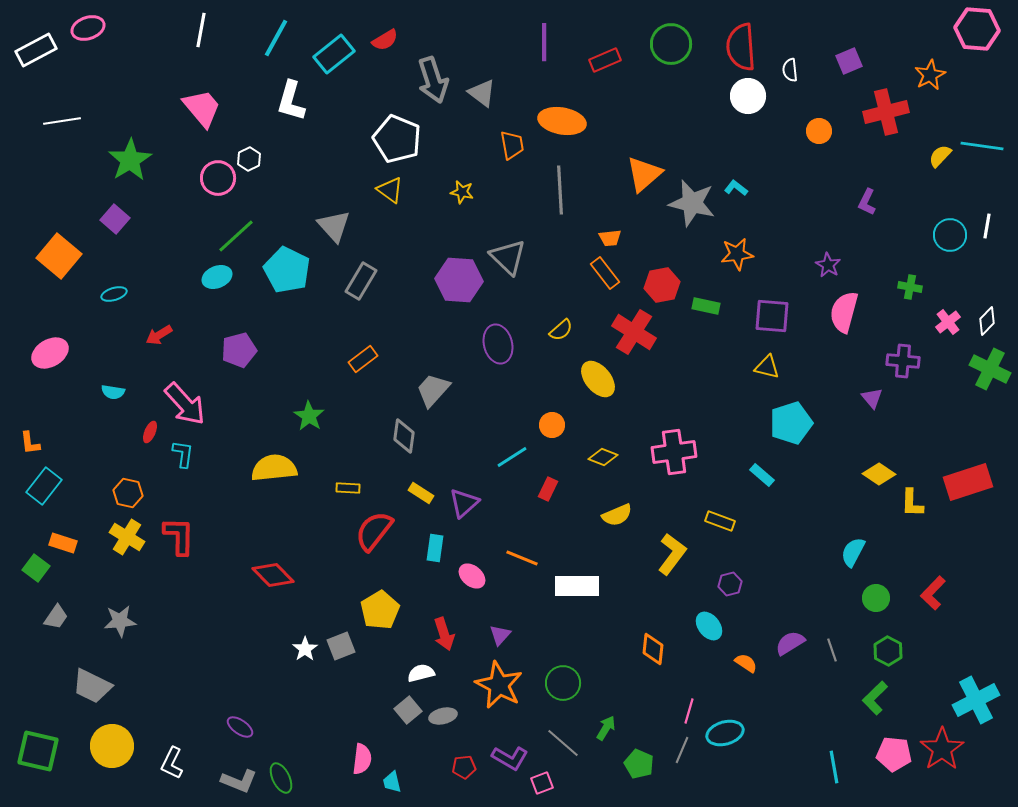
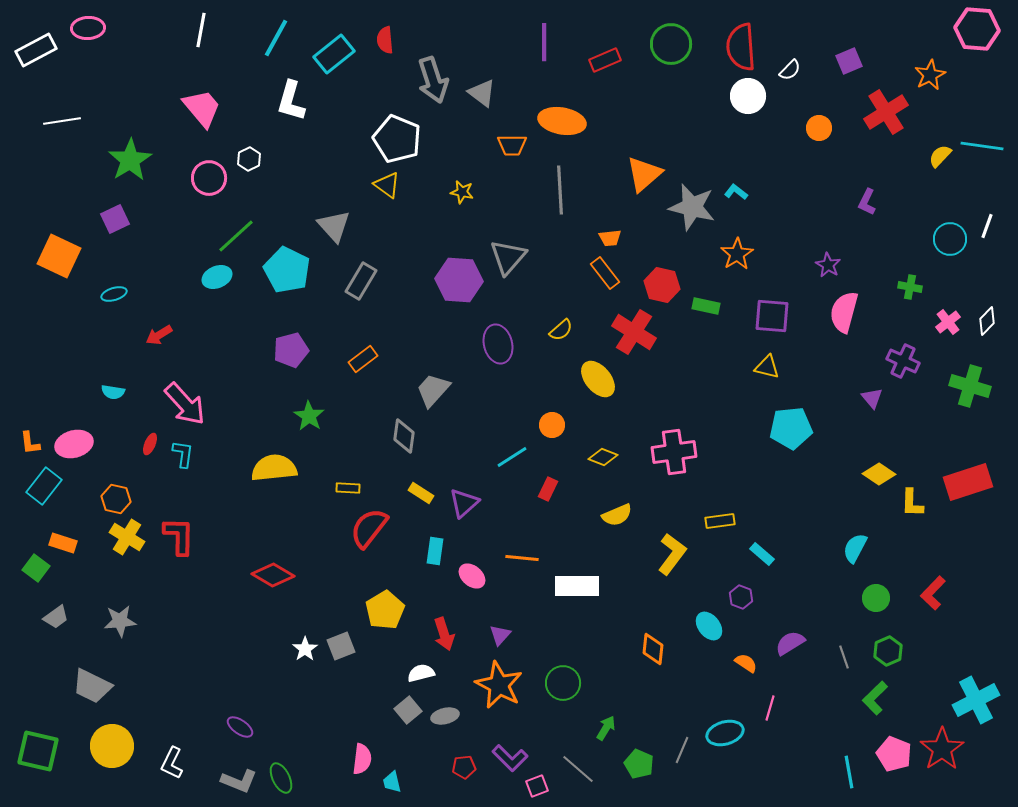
pink ellipse at (88, 28): rotated 16 degrees clockwise
red semicircle at (385, 40): rotated 116 degrees clockwise
white semicircle at (790, 70): rotated 130 degrees counterclockwise
red cross at (886, 112): rotated 18 degrees counterclockwise
orange circle at (819, 131): moved 3 px up
orange trapezoid at (512, 145): rotated 100 degrees clockwise
pink circle at (218, 178): moved 9 px left
cyan L-shape at (736, 188): moved 4 px down
yellow triangle at (390, 190): moved 3 px left, 5 px up
gray star at (692, 203): moved 4 px down
purple square at (115, 219): rotated 24 degrees clockwise
white line at (987, 226): rotated 10 degrees clockwise
cyan circle at (950, 235): moved 4 px down
orange star at (737, 254): rotated 24 degrees counterclockwise
orange square at (59, 256): rotated 15 degrees counterclockwise
gray triangle at (508, 257): rotated 27 degrees clockwise
red hexagon at (662, 285): rotated 24 degrees clockwise
purple pentagon at (239, 350): moved 52 px right
pink ellipse at (50, 353): moved 24 px right, 91 px down; rotated 15 degrees clockwise
purple cross at (903, 361): rotated 20 degrees clockwise
green cross at (990, 369): moved 20 px left, 17 px down; rotated 9 degrees counterclockwise
cyan pentagon at (791, 423): moved 5 px down; rotated 12 degrees clockwise
red ellipse at (150, 432): moved 12 px down
cyan rectangle at (762, 475): moved 79 px down
orange hexagon at (128, 493): moved 12 px left, 6 px down
yellow rectangle at (720, 521): rotated 28 degrees counterclockwise
red semicircle at (374, 531): moved 5 px left, 3 px up
cyan rectangle at (435, 548): moved 3 px down
cyan semicircle at (853, 552): moved 2 px right, 4 px up
orange line at (522, 558): rotated 16 degrees counterclockwise
red diamond at (273, 575): rotated 15 degrees counterclockwise
purple hexagon at (730, 584): moved 11 px right, 13 px down; rotated 25 degrees counterclockwise
yellow pentagon at (380, 610): moved 5 px right
gray trapezoid at (56, 617): rotated 20 degrees clockwise
gray line at (832, 650): moved 12 px right, 7 px down
green hexagon at (888, 651): rotated 8 degrees clockwise
pink line at (689, 711): moved 81 px right, 3 px up
gray ellipse at (443, 716): moved 2 px right
gray line at (563, 743): moved 15 px right, 26 px down
pink pentagon at (894, 754): rotated 16 degrees clockwise
purple L-shape at (510, 758): rotated 15 degrees clockwise
cyan line at (834, 767): moved 15 px right, 5 px down
pink square at (542, 783): moved 5 px left, 3 px down
